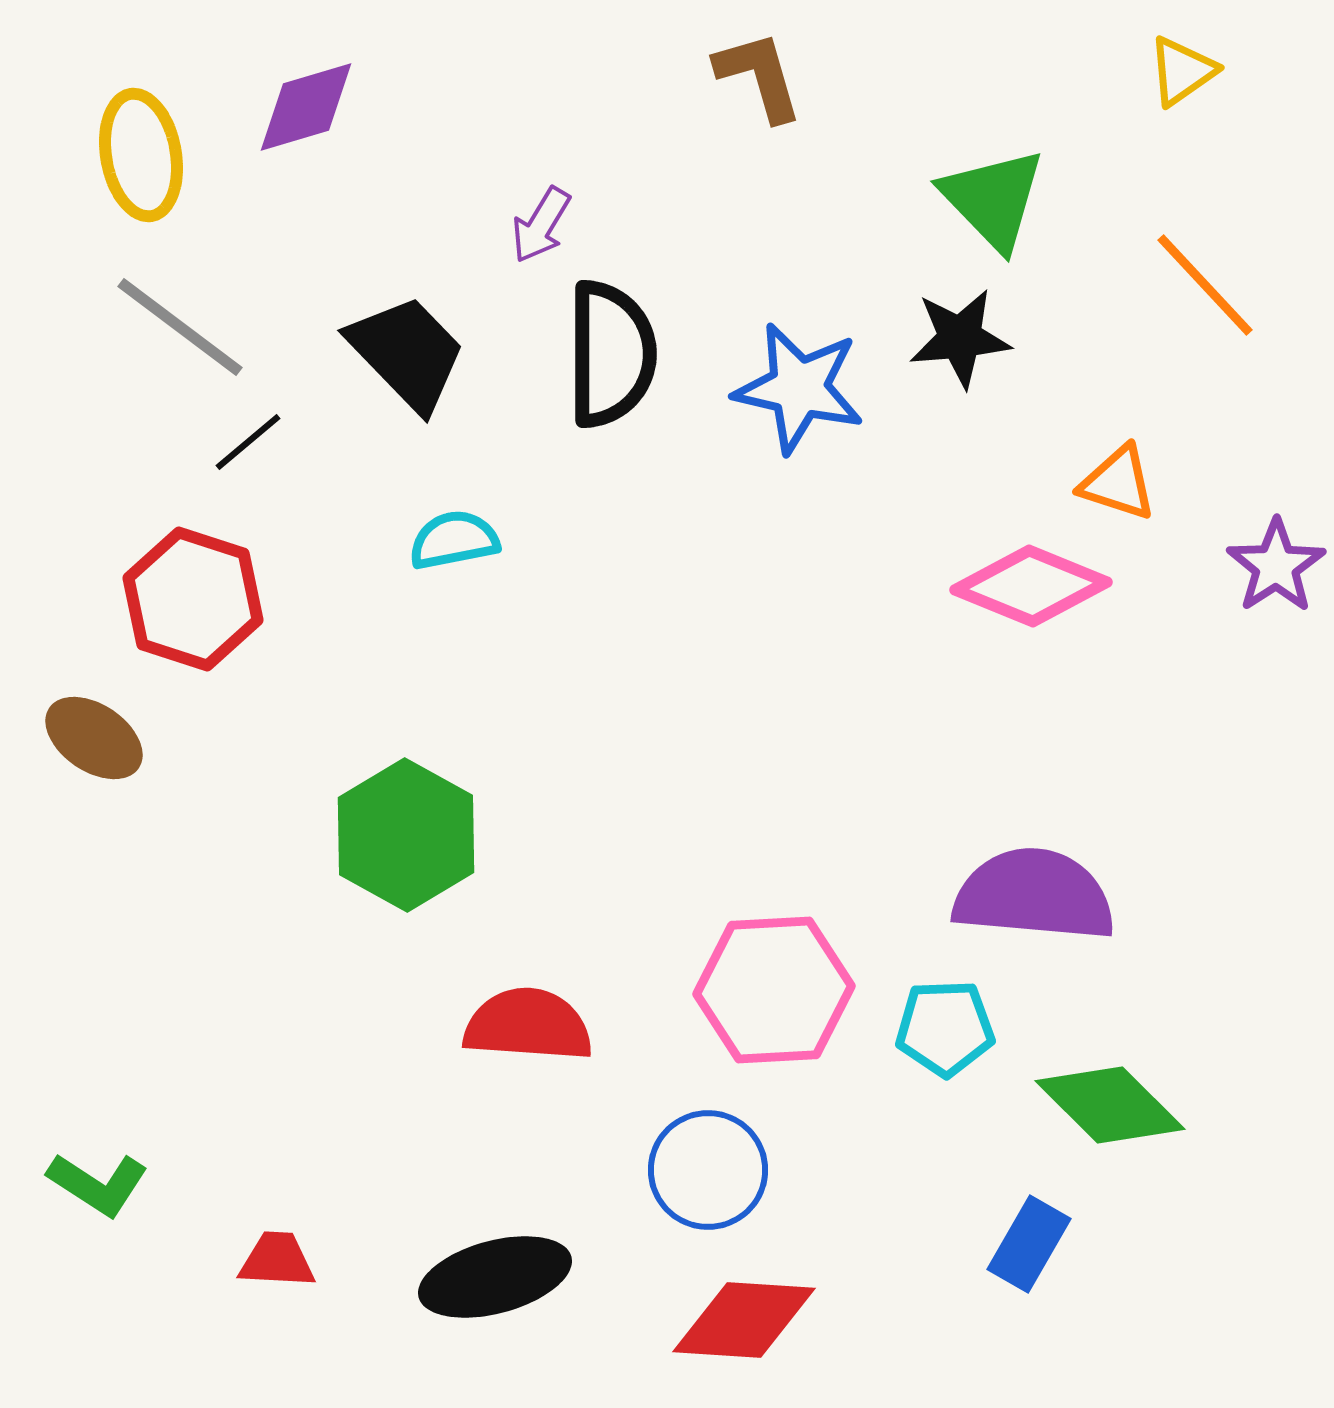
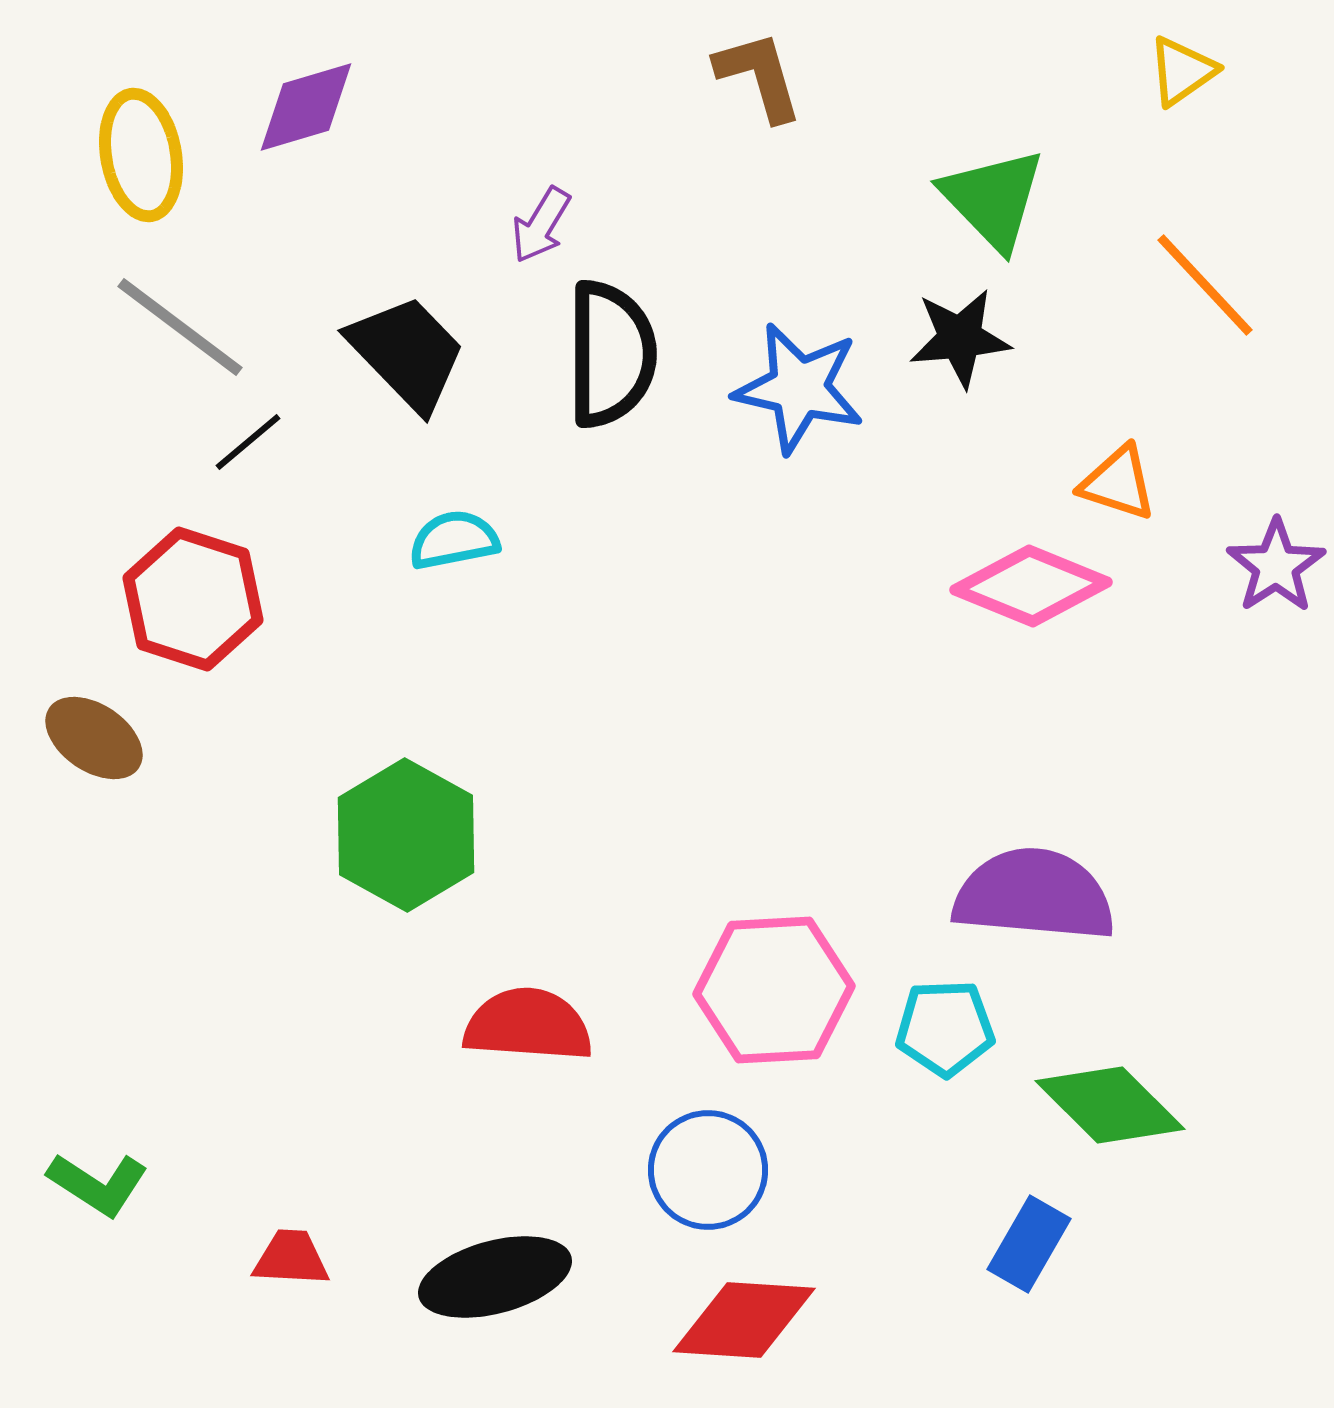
red trapezoid: moved 14 px right, 2 px up
